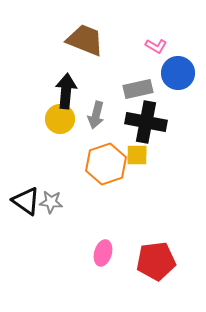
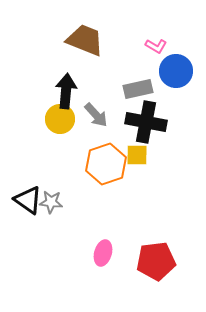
blue circle: moved 2 px left, 2 px up
gray arrow: rotated 56 degrees counterclockwise
black triangle: moved 2 px right, 1 px up
